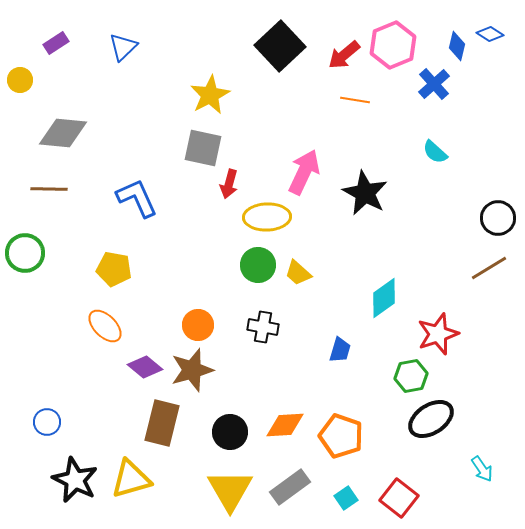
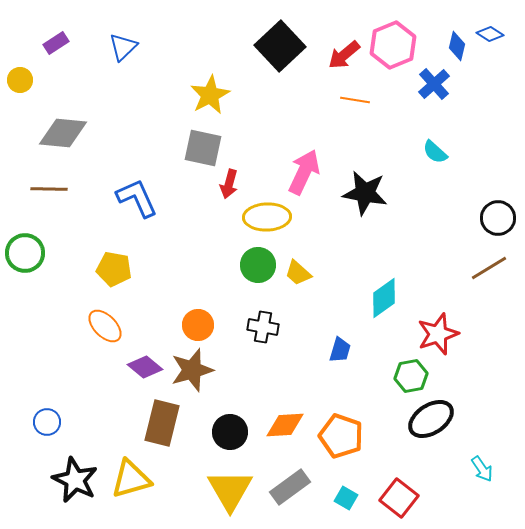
black star at (365, 193): rotated 18 degrees counterclockwise
cyan square at (346, 498): rotated 25 degrees counterclockwise
